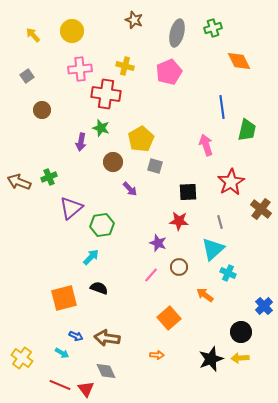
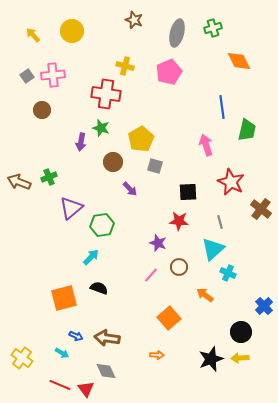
pink cross at (80, 69): moved 27 px left, 6 px down
red star at (231, 182): rotated 16 degrees counterclockwise
